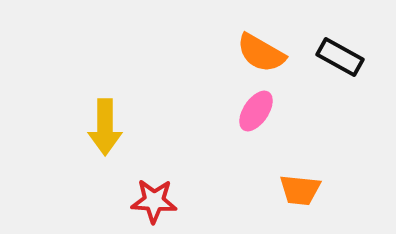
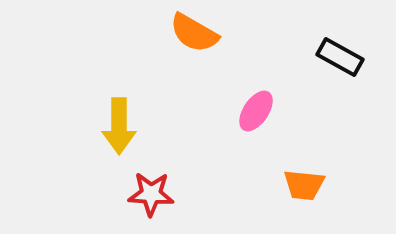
orange semicircle: moved 67 px left, 20 px up
yellow arrow: moved 14 px right, 1 px up
orange trapezoid: moved 4 px right, 5 px up
red star: moved 3 px left, 7 px up
